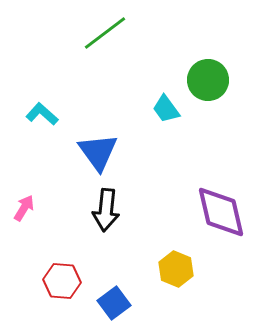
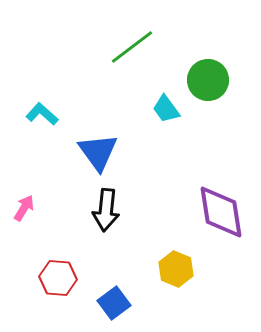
green line: moved 27 px right, 14 px down
purple diamond: rotated 4 degrees clockwise
red hexagon: moved 4 px left, 3 px up
